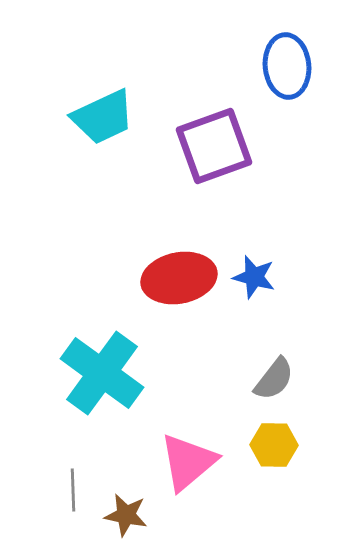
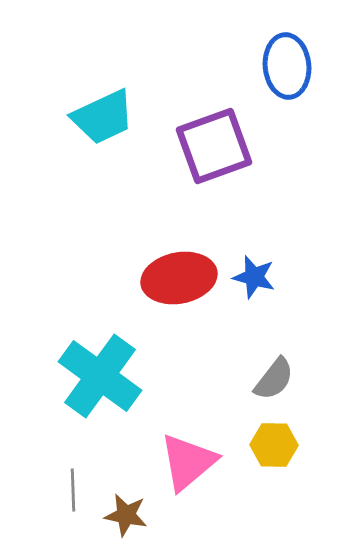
cyan cross: moved 2 px left, 3 px down
